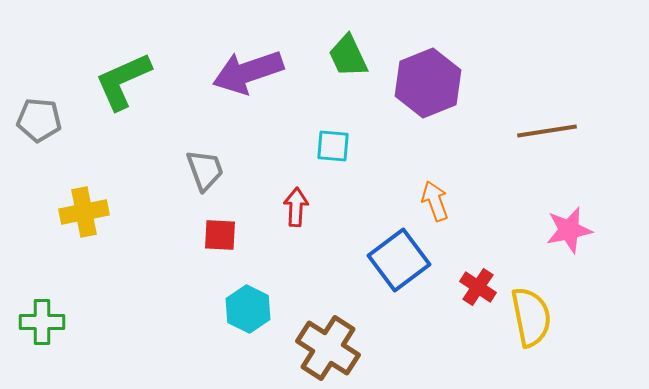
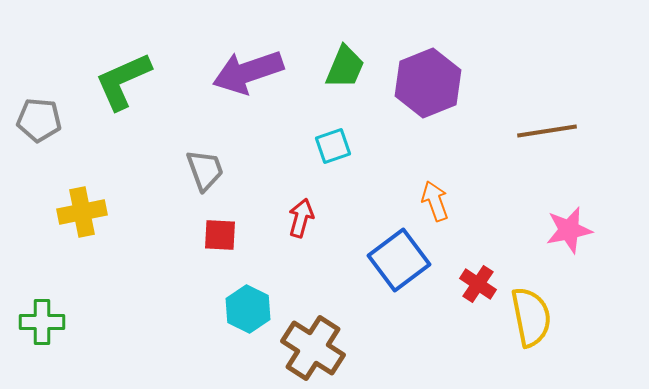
green trapezoid: moved 3 px left, 11 px down; rotated 132 degrees counterclockwise
cyan square: rotated 24 degrees counterclockwise
red arrow: moved 5 px right, 11 px down; rotated 12 degrees clockwise
yellow cross: moved 2 px left
red cross: moved 3 px up
brown cross: moved 15 px left
